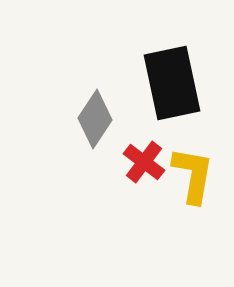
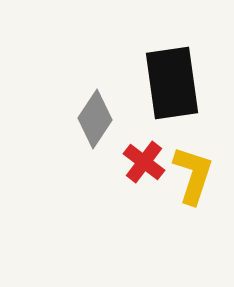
black rectangle: rotated 4 degrees clockwise
yellow L-shape: rotated 8 degrees clockwise
